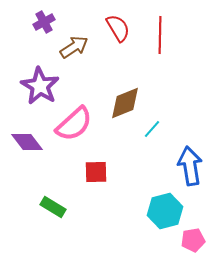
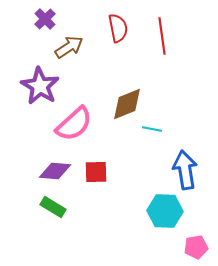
purple cross: moved 1 px right, 3 px up; rotated 15 degrees counterclockwise
red semicircle: rotated 20 degrees clockwise
red line: moved 2 px right, 1 px down; rotated 9 degrees counterclockwise
brown arrow: moved 5 px left
brown diamond: moved 2 px right, 1 px down
cyan line: rotated 60 degrees clockwise
purple diamond: moved 28 px right, 29 px down; rotated 48 degrees counterclockwise
blue arrow: moved 5 px left, 4 px down
cyan hexagon: rotated 16 degrees clockwise
pink pentagon: moved 3 px right, 7 px down
